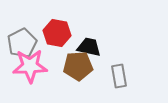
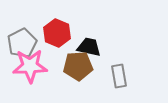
red hexagon: rotated 12 degrees clockwise
